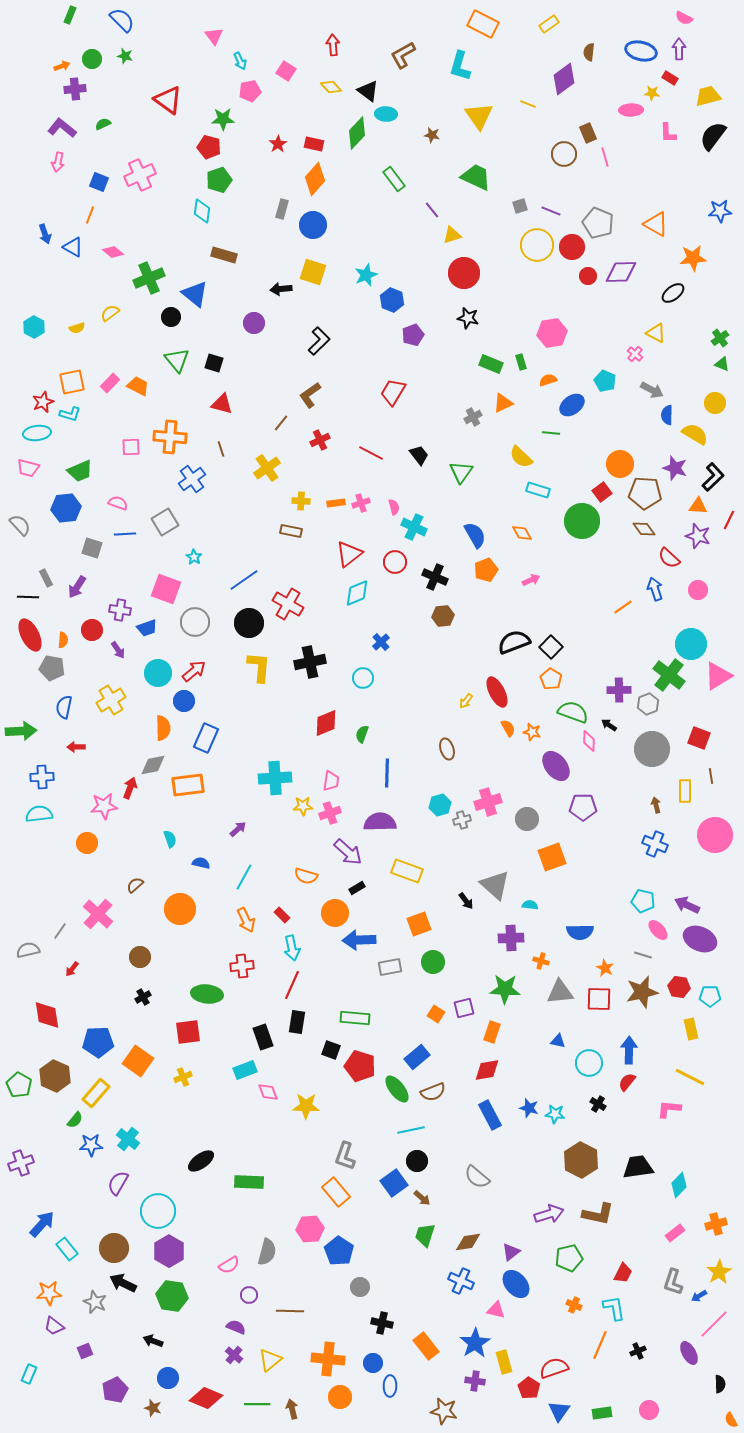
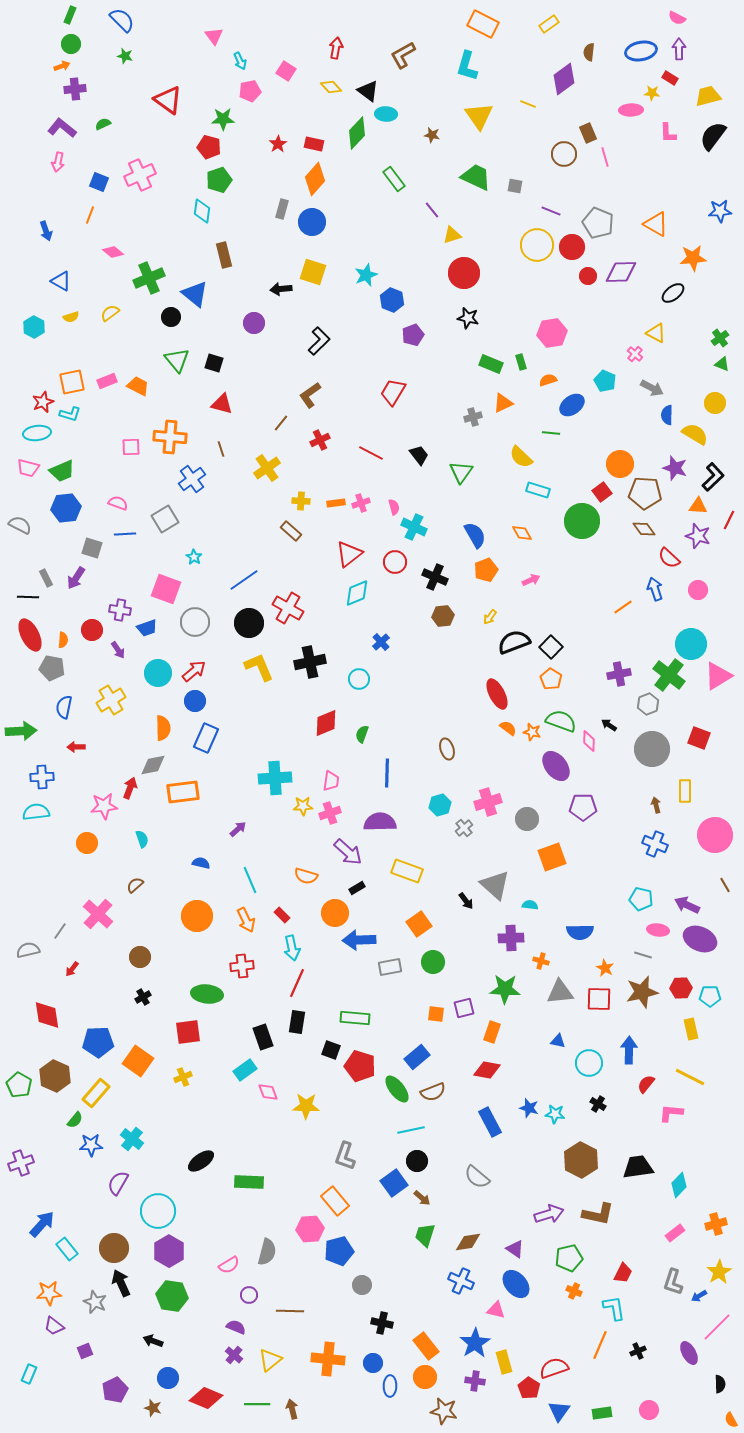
pink semicircle at (684, 18): moved 7 px left
red arrow at (333, 45): moved 3 px right, 3 px down; rotated 15 degrees clockwise
blue ellipse at (641, 51): rotated 24 degrees counterclockwise
green circle at (92, 59): moved 21 px left, 15 px up
cyan L-shape at (460, 66): moved 7 px right
gray square at (520, 206): moved 5 px left, 20 px up; rotated 28 degrees clockwise
blue circle at (313, 225): moved 1 px left, 3 px up
blue arrow at (45, 234): moved 1 px right, 3 px up
blue triangle at (73, 247): moved 12 px left, 34 px down
brown rectangle at (224, 255): rotated 60 degrees clockwise
yellow semicircle at (77, 328): moved 6 px left, 11 px up
pink rectangle at (110, 383): moved 3 px left, 2 px up; rotated 24 degrees clockwise
gray arrow at (652, 390): moved 2 px up
gray cross at (473, 417): rotated 12 degrees clockwise
green trapezoid at (80, 471): moved 18 px left
gray square at (165, 522): moved 3 px up
gray semicircle at (20, 525): rotated 20 degrees counterclockwise
brown rectangle at (291, 531): rotated 30 degrees clockwise
purple arrow at (77, 587): moved 1 px left, 9 px up
red cross at (288, 604): moved 4 px down
yellow L-shape at (259, 667): rotated 28 degrees counterclockwise
cyan circle at (363, 678): moved 4 px left, 1 px down
purple cross at (619, 690): moved 16 px up; rotated 10 degrees counterclockwise
red ellipse at (497, 692): moved 2 px down
blue circle at (184, 701): moved 11 px right
yellow arrow at (466, 701): moved 24 px right, 84 px up
green semicircle at (573, 712): moved 12 px left, 9 px down
orange semicircle at (508, 728): rotated 24 degrees counterclockwise
brown line at (711, 776): moved 14 px right, 109 px down; rotated 21 degrees counterclockwise
orange rectangle at (188, 785): moved 5 px left, 7 px down
cyan semicircle at (39, 814): moved 3 px left, 2 px up
gray cross at (462, 820): moved 2 px right, 8 px down; rotated 24 degrees counterclockwise
cyan semicircle at (170, 839): moved 28 px left
cyan line at (244, 877): moved 6 px right, 3 px down; rotated 52 degrees counterclockwise
cyan pentagon at (643, 901): moved 2 px left, 2 px up
orange circle at (180, 909): moved 17 px right, 7 px down
orange square at (419, 924): rotated 15 degrees counterclockwise
pink ellipse at (658, 930): rotated 40 degrees counterclockwise
red line at (292, 985): moved 5 px right, 2 px up
red hexagon at (679, 987): moved 2 px right, 1 px down; rotated 10 degrees counterclockwise
orange square at (436, 1014): rotated 24 degrees counterclockwise
cyan rectangle at (245, 1070): rotated 15 degrees counterclockwise
red diamond at (487, 1070): rotated 20 degrees clockwise
red semicircle at (627, 1082): moved 19 px right, 2 px down
pink L-shape at (669, 1109): moved 2 px right, 4 px down
blue rectangle at (490, 1115): moved 7 px down
cyan cross at (128, 1139): moved 4 px right
orange rectangle at (336, 1192): moved 1 px left, 9 px down
blue pentagon at (339, 1251): rotated 24 degrees clockwise
purple triangle at (511, 1252): moved 4 px right, 3 px up; rotated 48 degrees counterclockwise
black arrow at (123, 1283): moved 2 px left; rotated 40 degrees clockwise
gray circle at (360, 1287): moved 2 px right, 2 px up
orange cross at (574, 1305): moved 14 px up
pink line at (714, 1324): moved 3 px right, 3 px down
orange circle at (340, 1397): moved 85 px right, 20 px up
